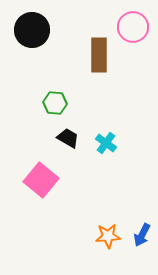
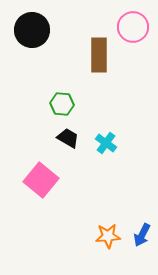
green hexagon: moved 7 px right, 1 px down
